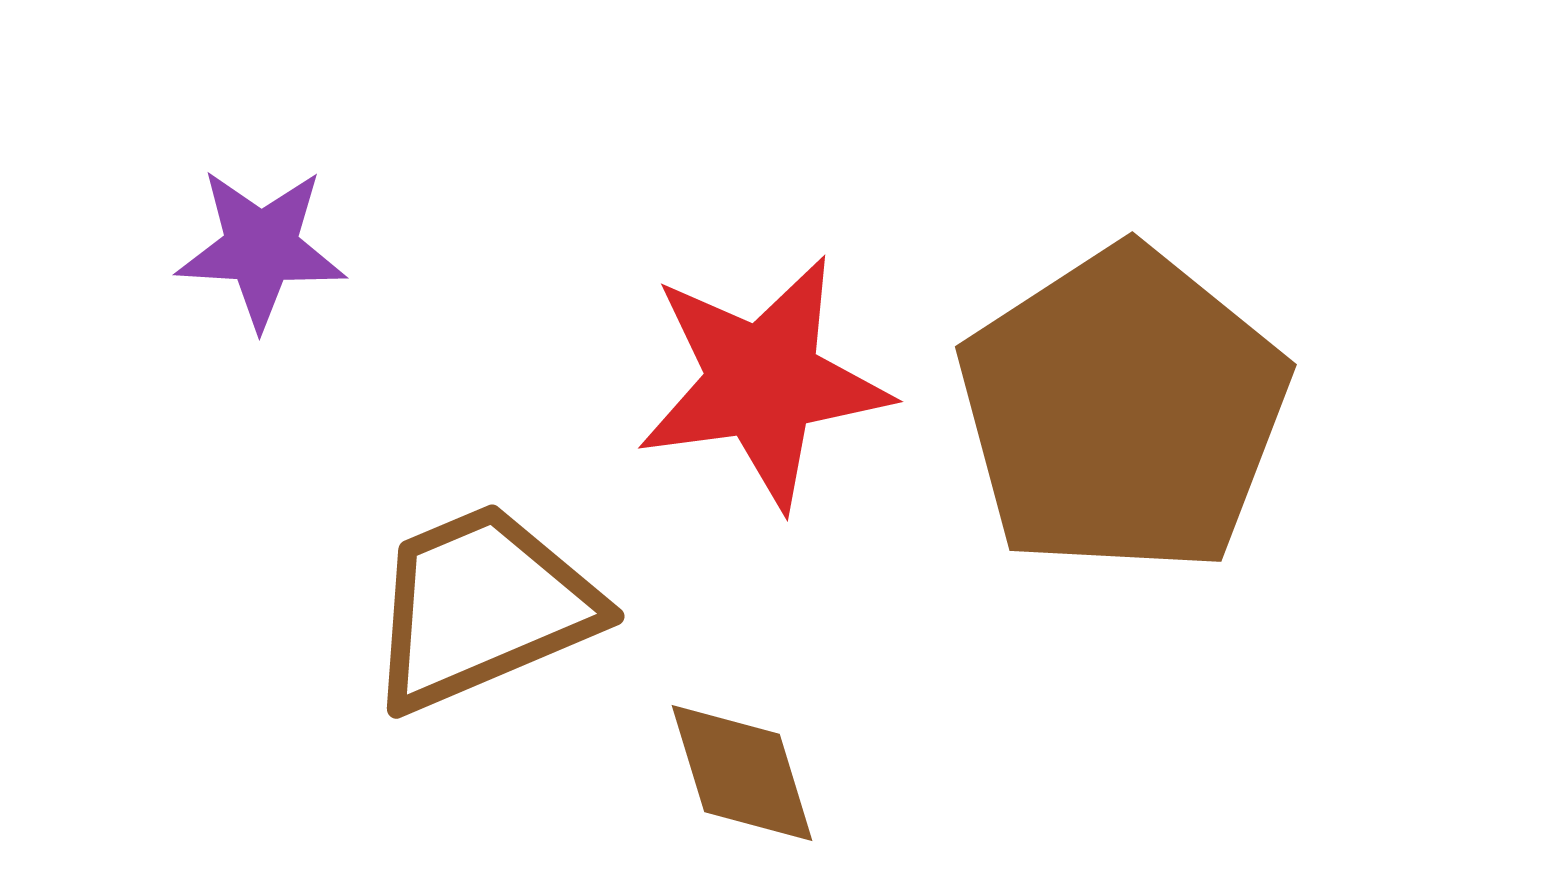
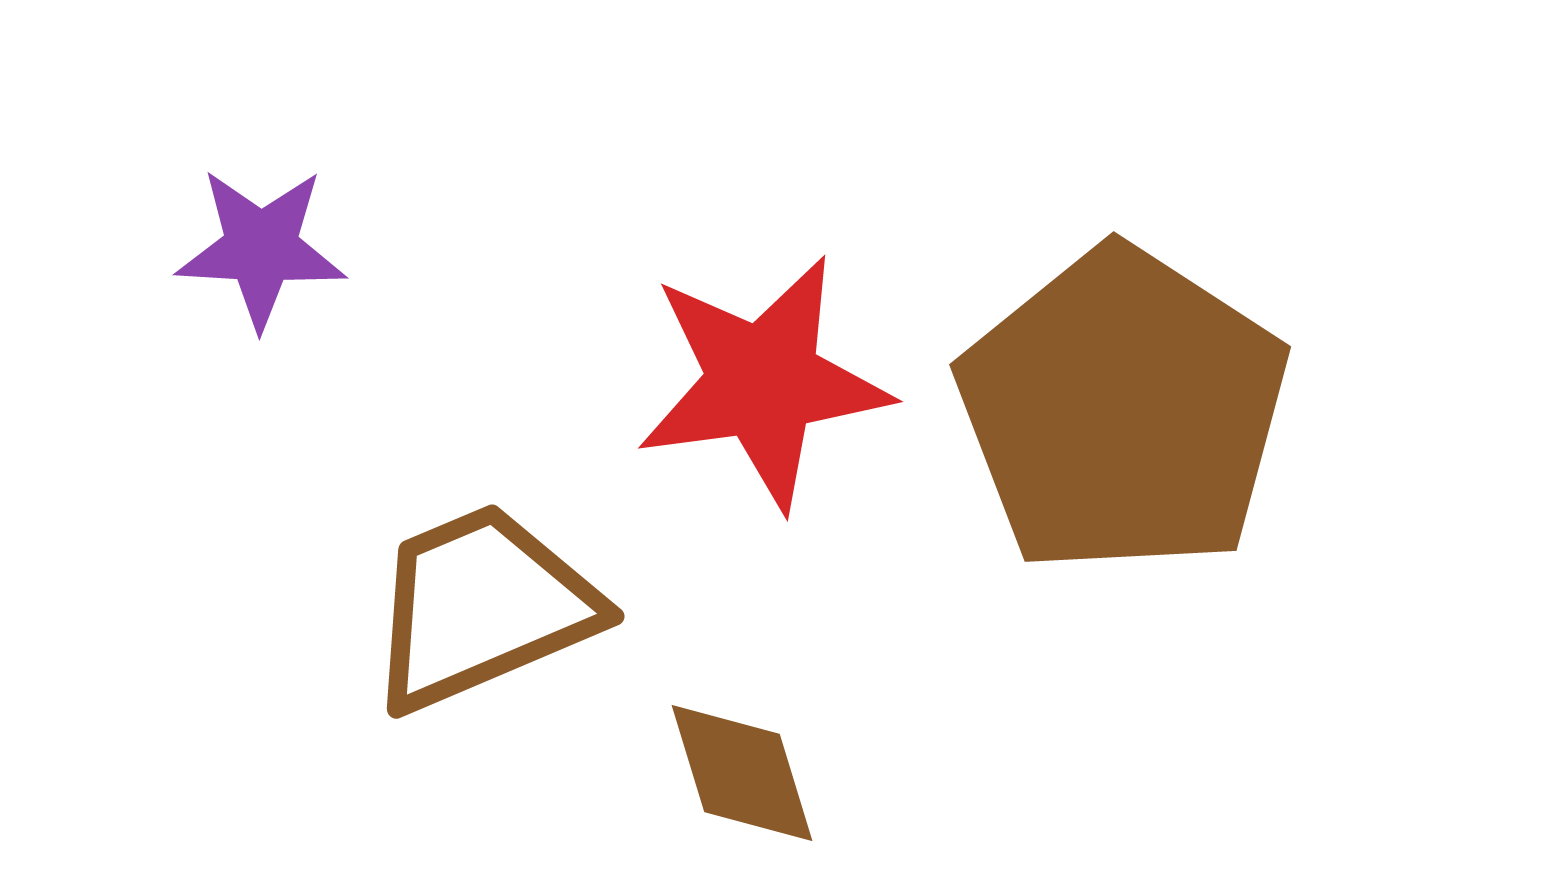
brown pentagon: rotated 6 degrees counterclockwise
